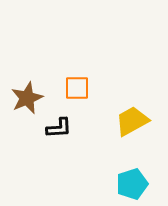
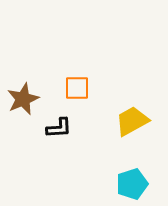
brown star: moved 4 px left, 1 px down
